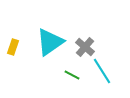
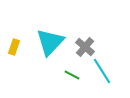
cyan triangle: rotated 12 degrees counterclockwise
yellow rectangle: moved 1 px right
